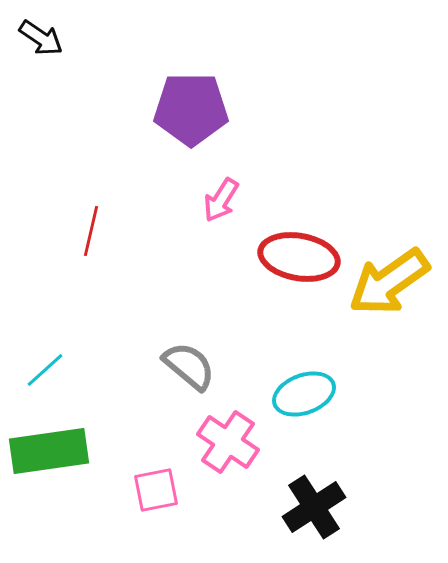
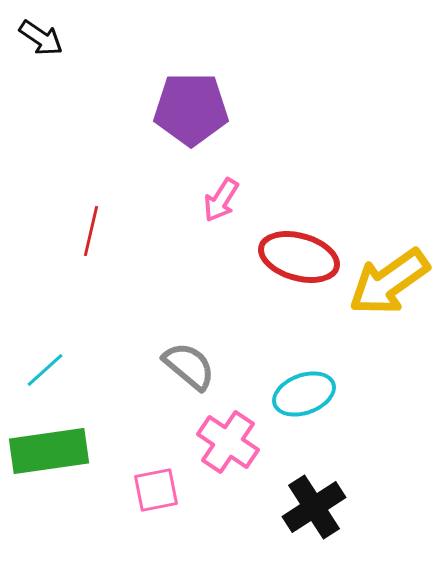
red ellipse: rotated 6 degrees clockwise
